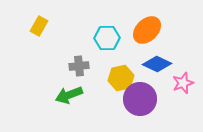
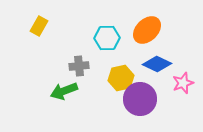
green arrow: moved 5 px left, 4 px up
